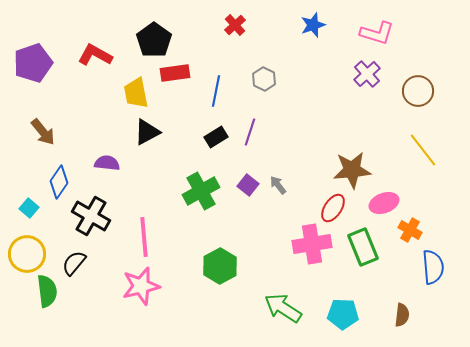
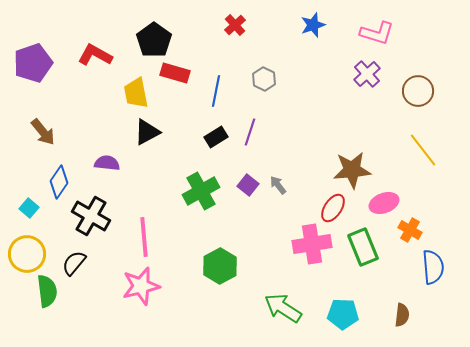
red rectangle: rotated 24 degrees clockwise
